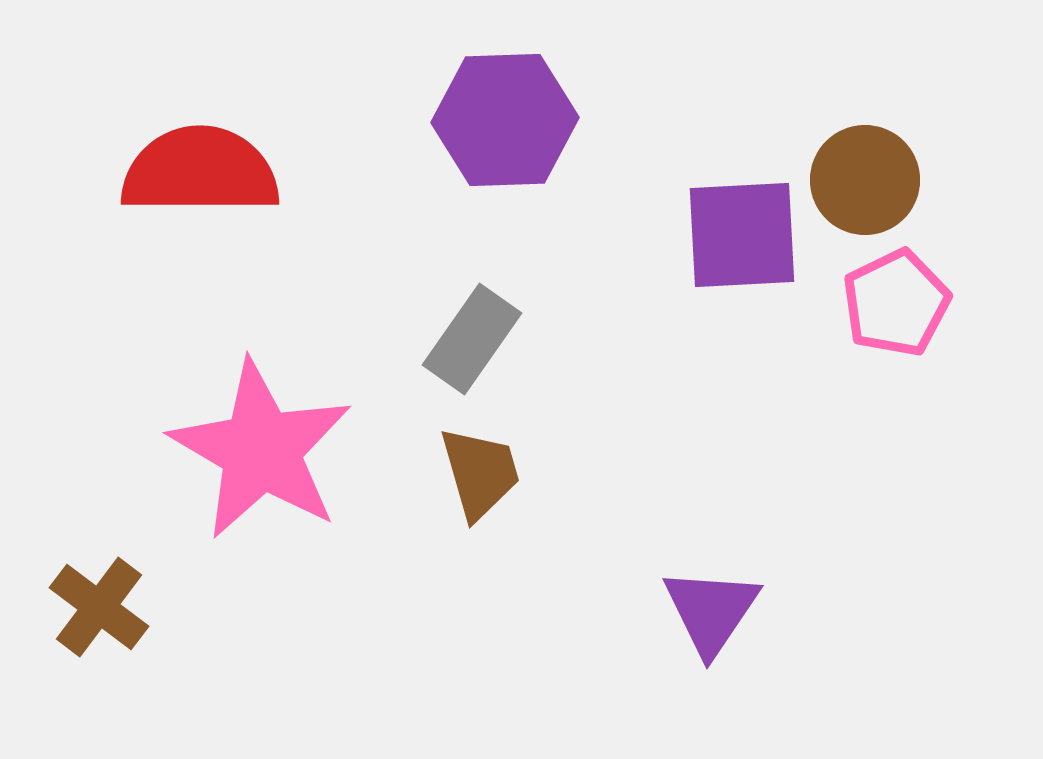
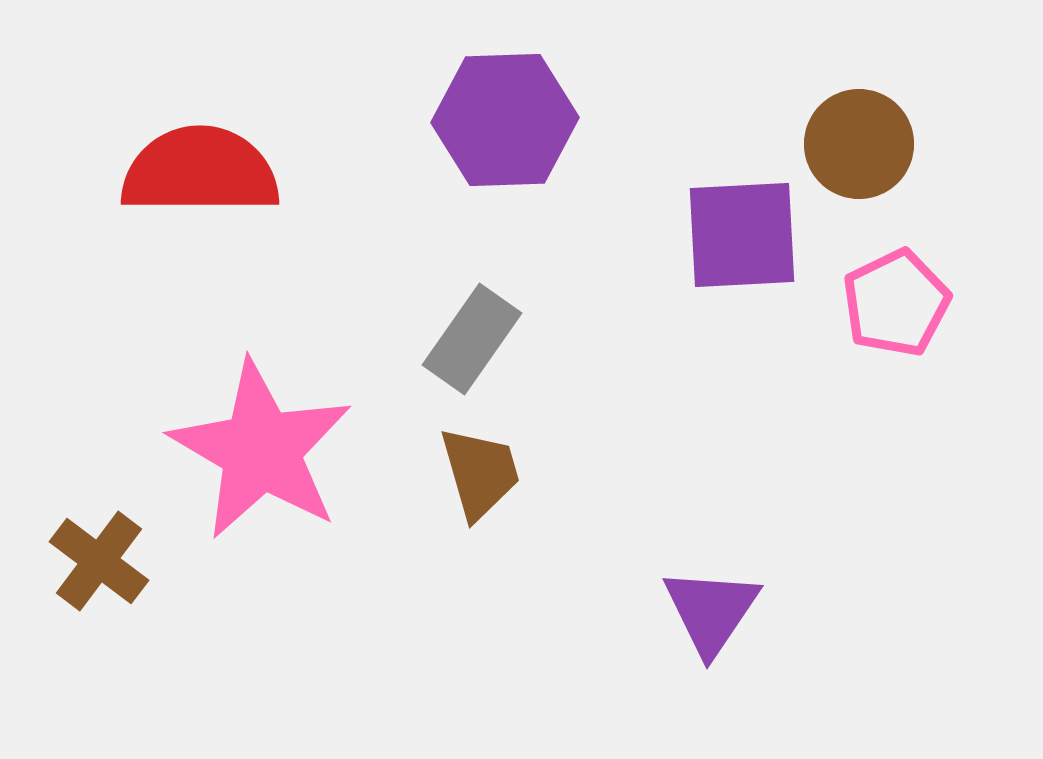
brown circle: moved 6 px left, 36 px up
brown cross: moved 46 px up
